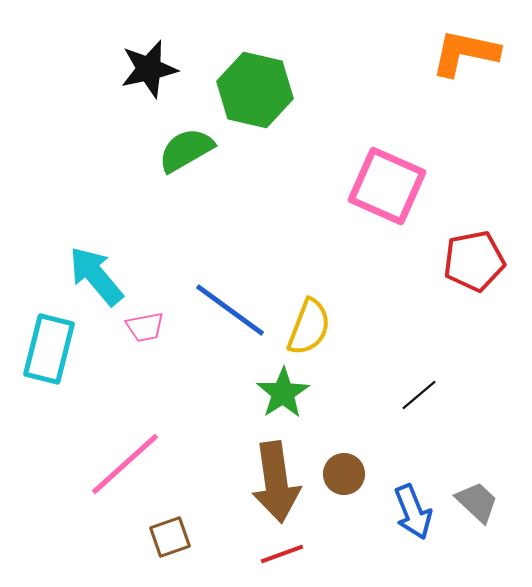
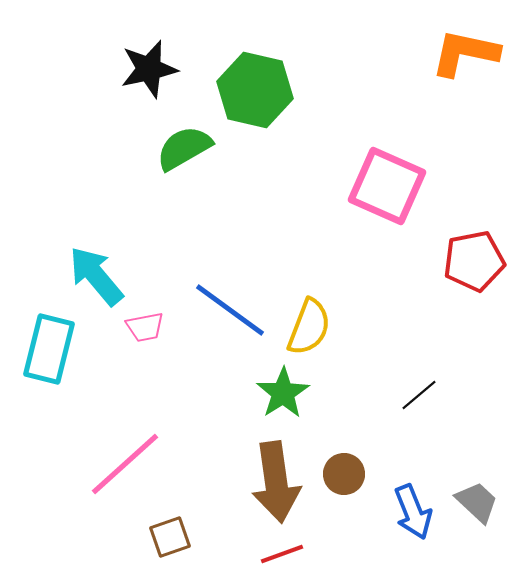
green semicircle: moved 2 px left, 2 px up
